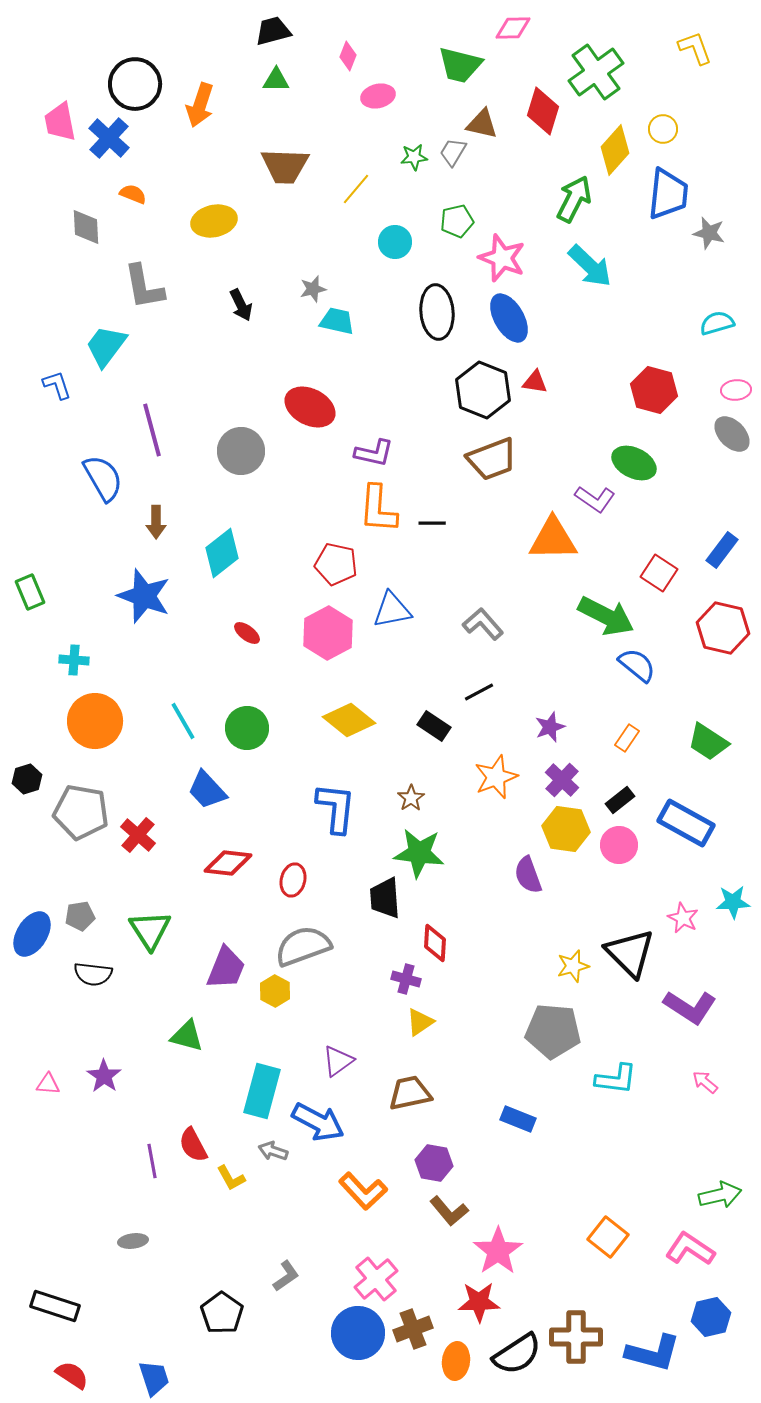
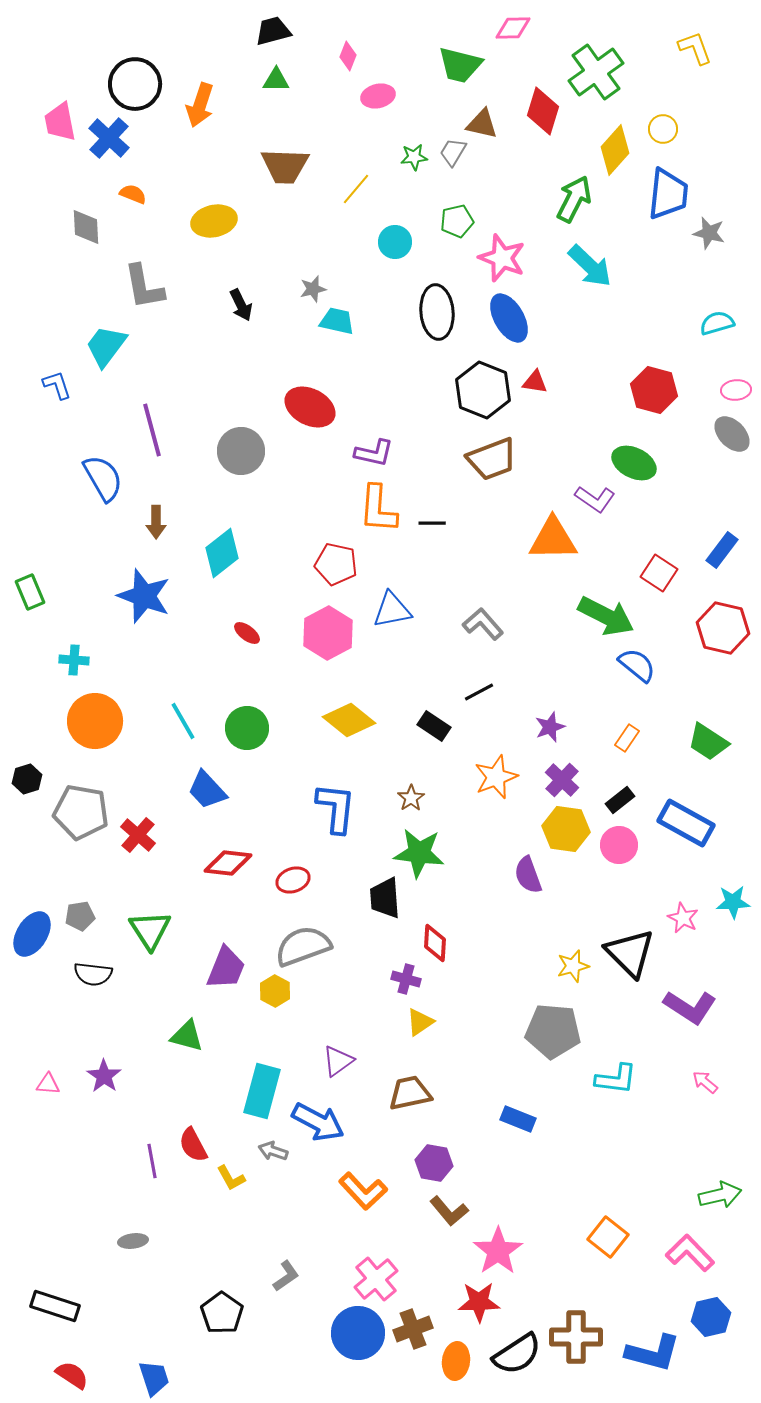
red ellipse at (293, 880): rotated 56 degrees clockwise
pink L-shape at (690, 1249): moved 4 px down; rotated 12 degrees clockwise
